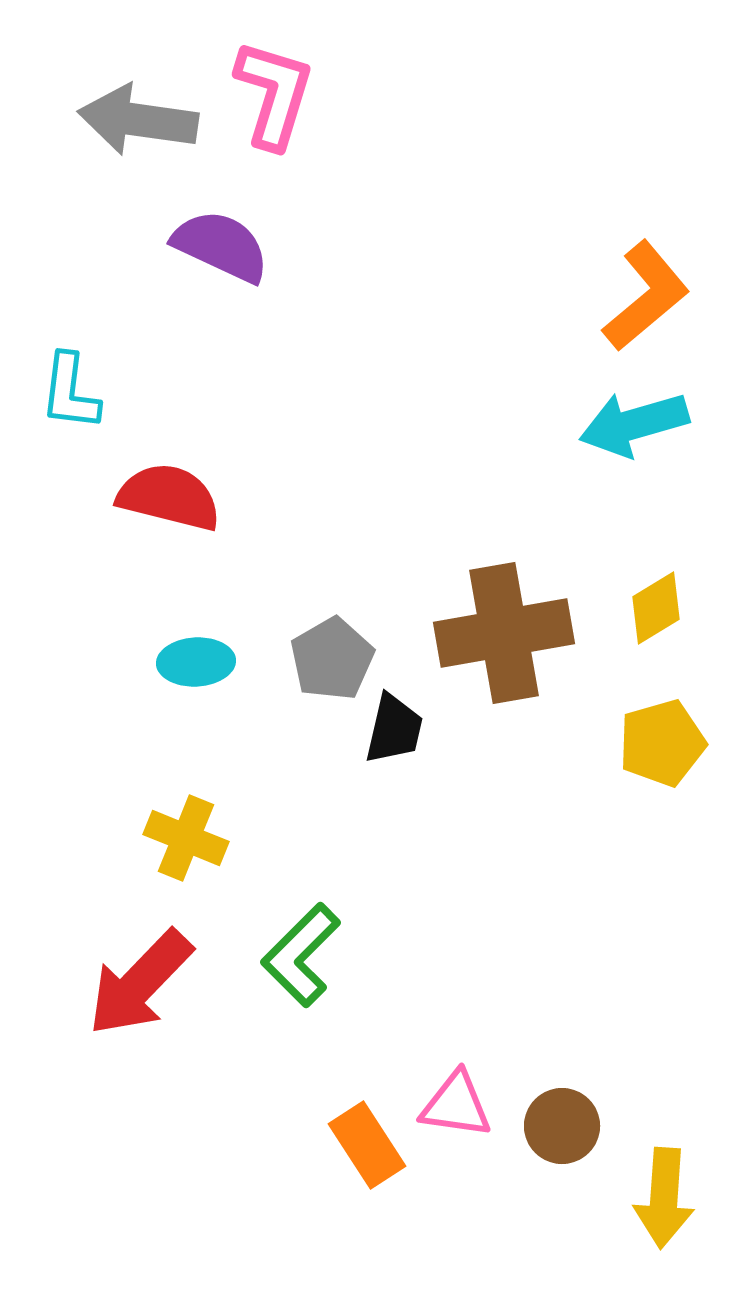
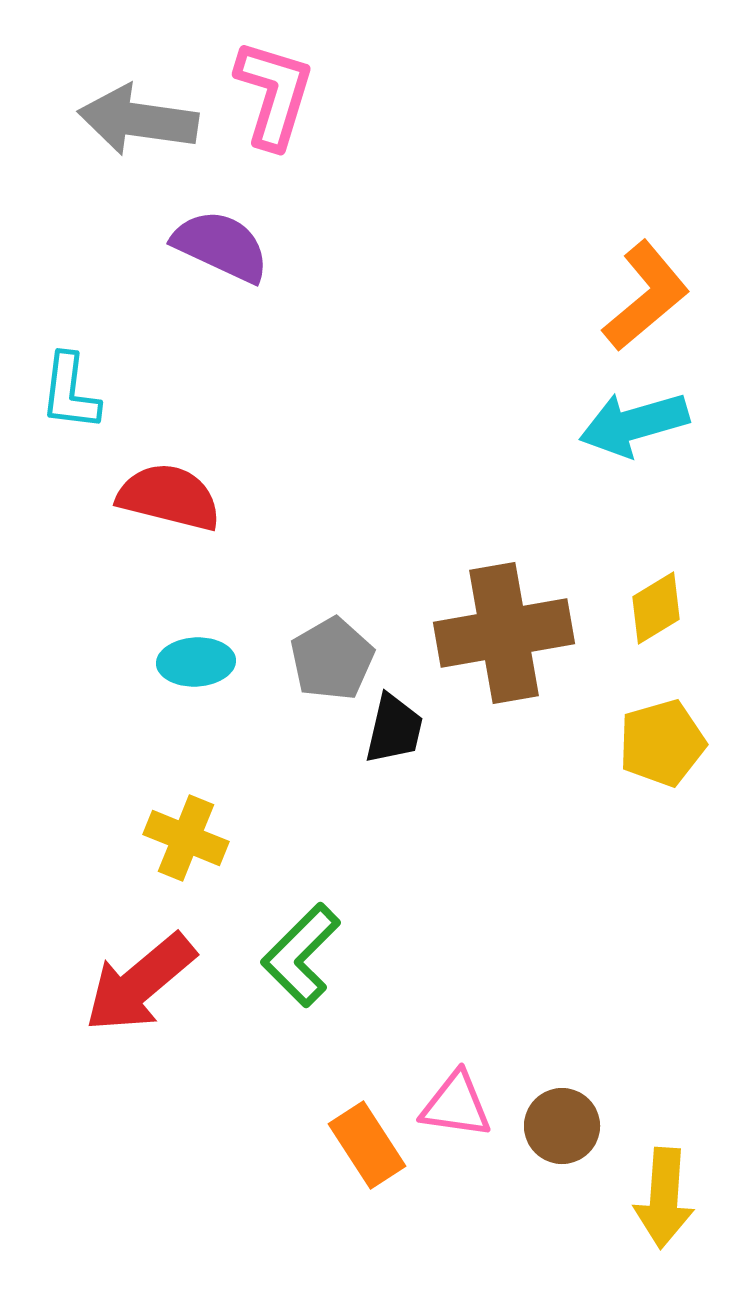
red arrow: rotated 6 degrees clockwise
